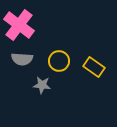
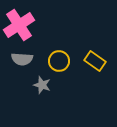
pink cross: rotated 20 degrees clockwise
yellow rectangle: moved 1 px right, 6 px up
gray star: rotated 12 degrees clockwise
